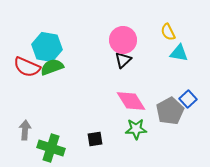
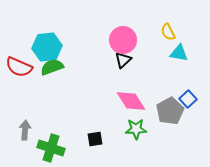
cyan hexagon: rotated 16 degrees counterclockwise
red semicircle: moved 8 px left
